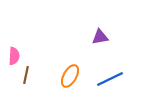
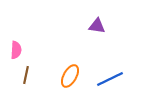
purple triangle: moved 3 px left, 11 px up; rotated 18 degrees clockwise
pink semicircle: moved 2 px right, 6 px up
